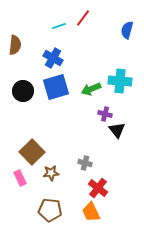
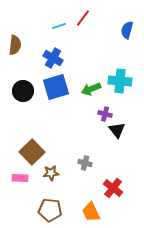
pink rectangle: rotated 63 degrees counterclockwise
red cross: moved 15 px right
